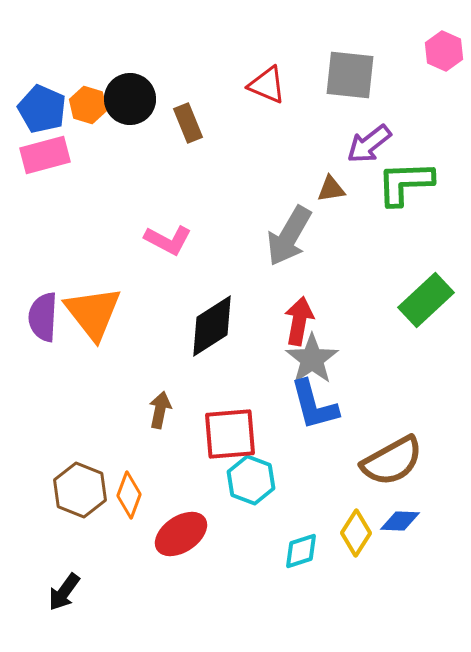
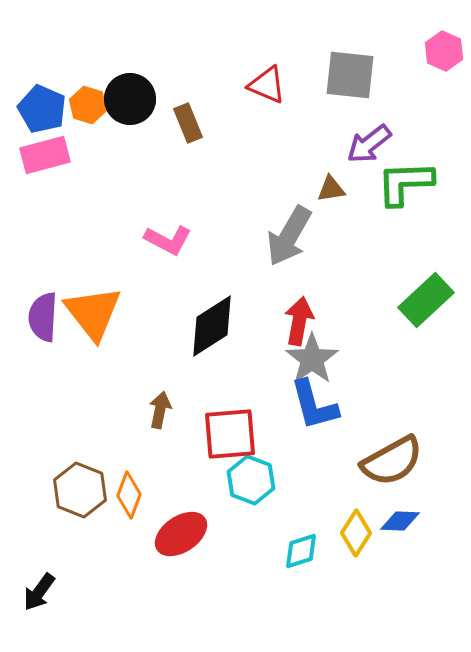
black arrow: moved 25 px left
